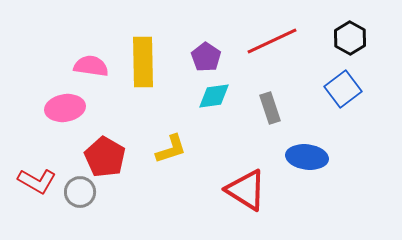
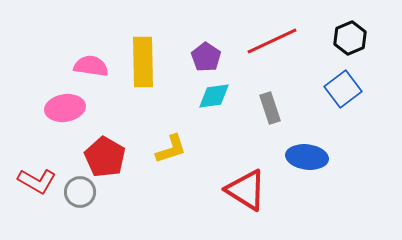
black hexagon: rotated 8 degrees clockwise
